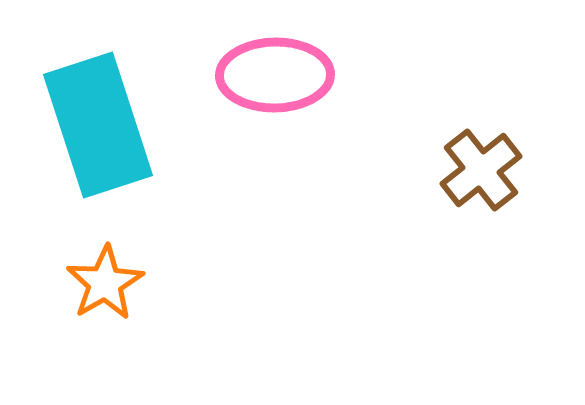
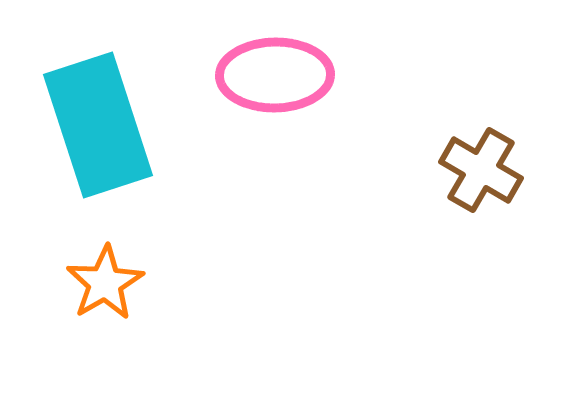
brown cross: rotated 22 degrees counterclockwise
